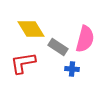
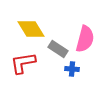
gray rectangle: moved 2 px down
